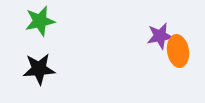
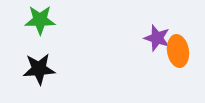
green star: moved 1 px up; rotated 12 degrees clockwise
purple star: moved 3 px left, 2 px down; rotated 28 degrees clockwise
